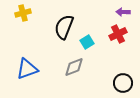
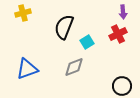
purple arrow: rotated 96 degrees counterclockwise
black circle: moved 1 px left, 3 px down
